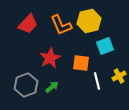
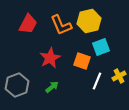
red trapezoid: rotated 15 degrees counterclockwise
cyan square: moved 4 px left, 1 px down
orange square: moved 1 px right, 2 px up; rotated 12 degrees clockwise
white line: rotated 36 degrees clockwise
gray hexagon: moved 9 px left
